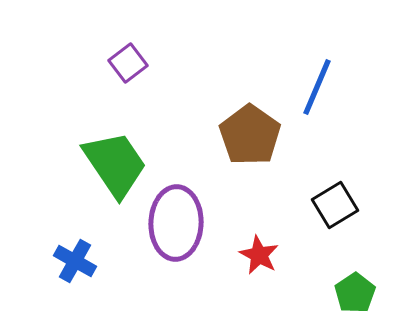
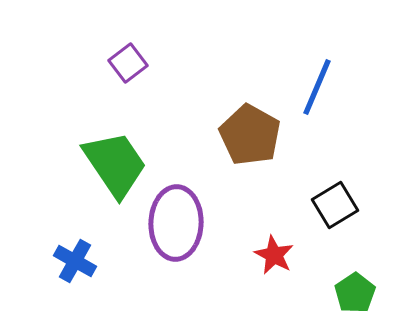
brown pentagon: rotated 6 degrees counterclockwise
red star: moved 15 px right
